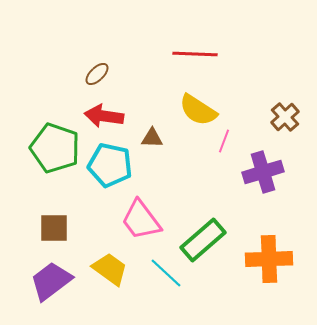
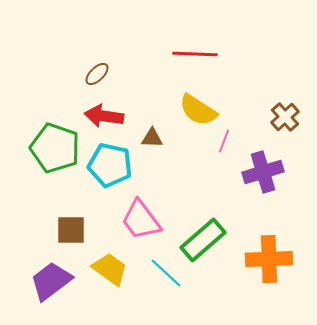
brown square: moved 17 px right, 2 px down
